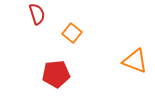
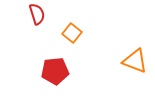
red pentagon: moved 1 px left, 3 px up
